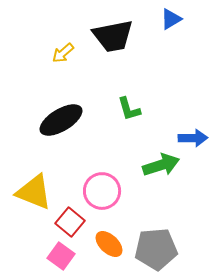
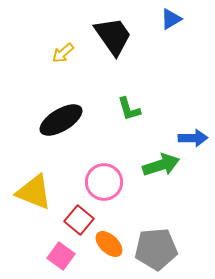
black trapezoid: rotated 114 degrees counterclockwise
pink circle: moved 2 px right, 9 px up
red square: moved 9 px right, 2 px up
